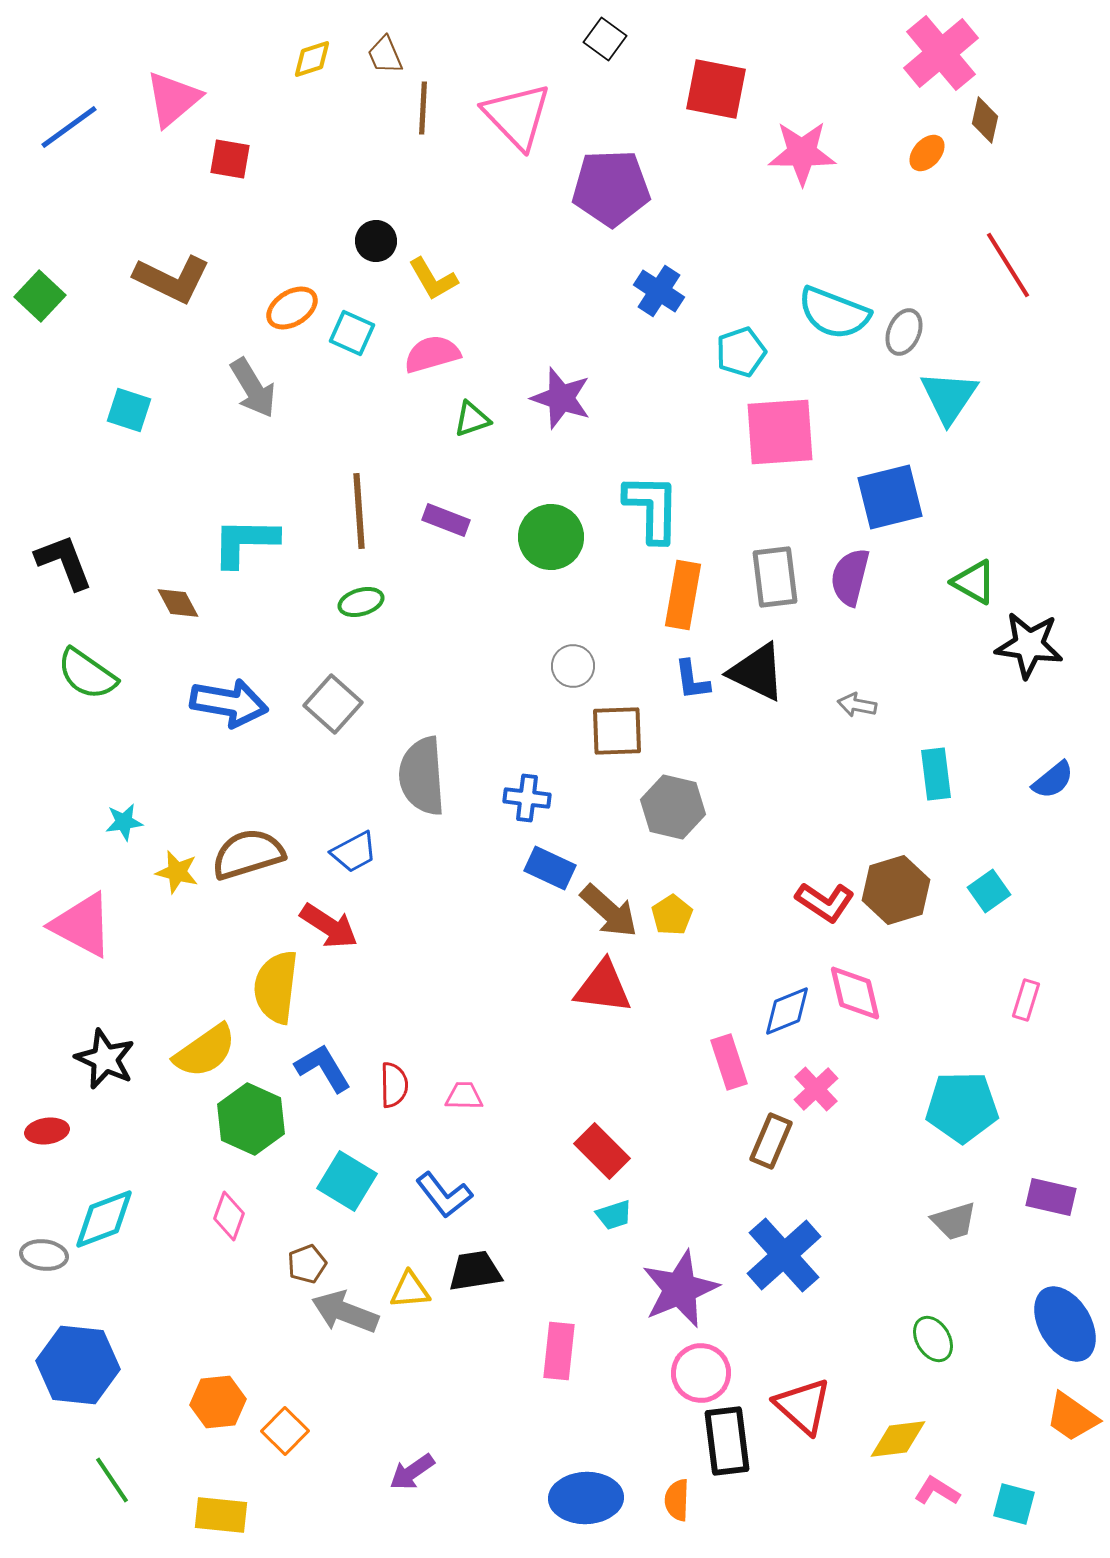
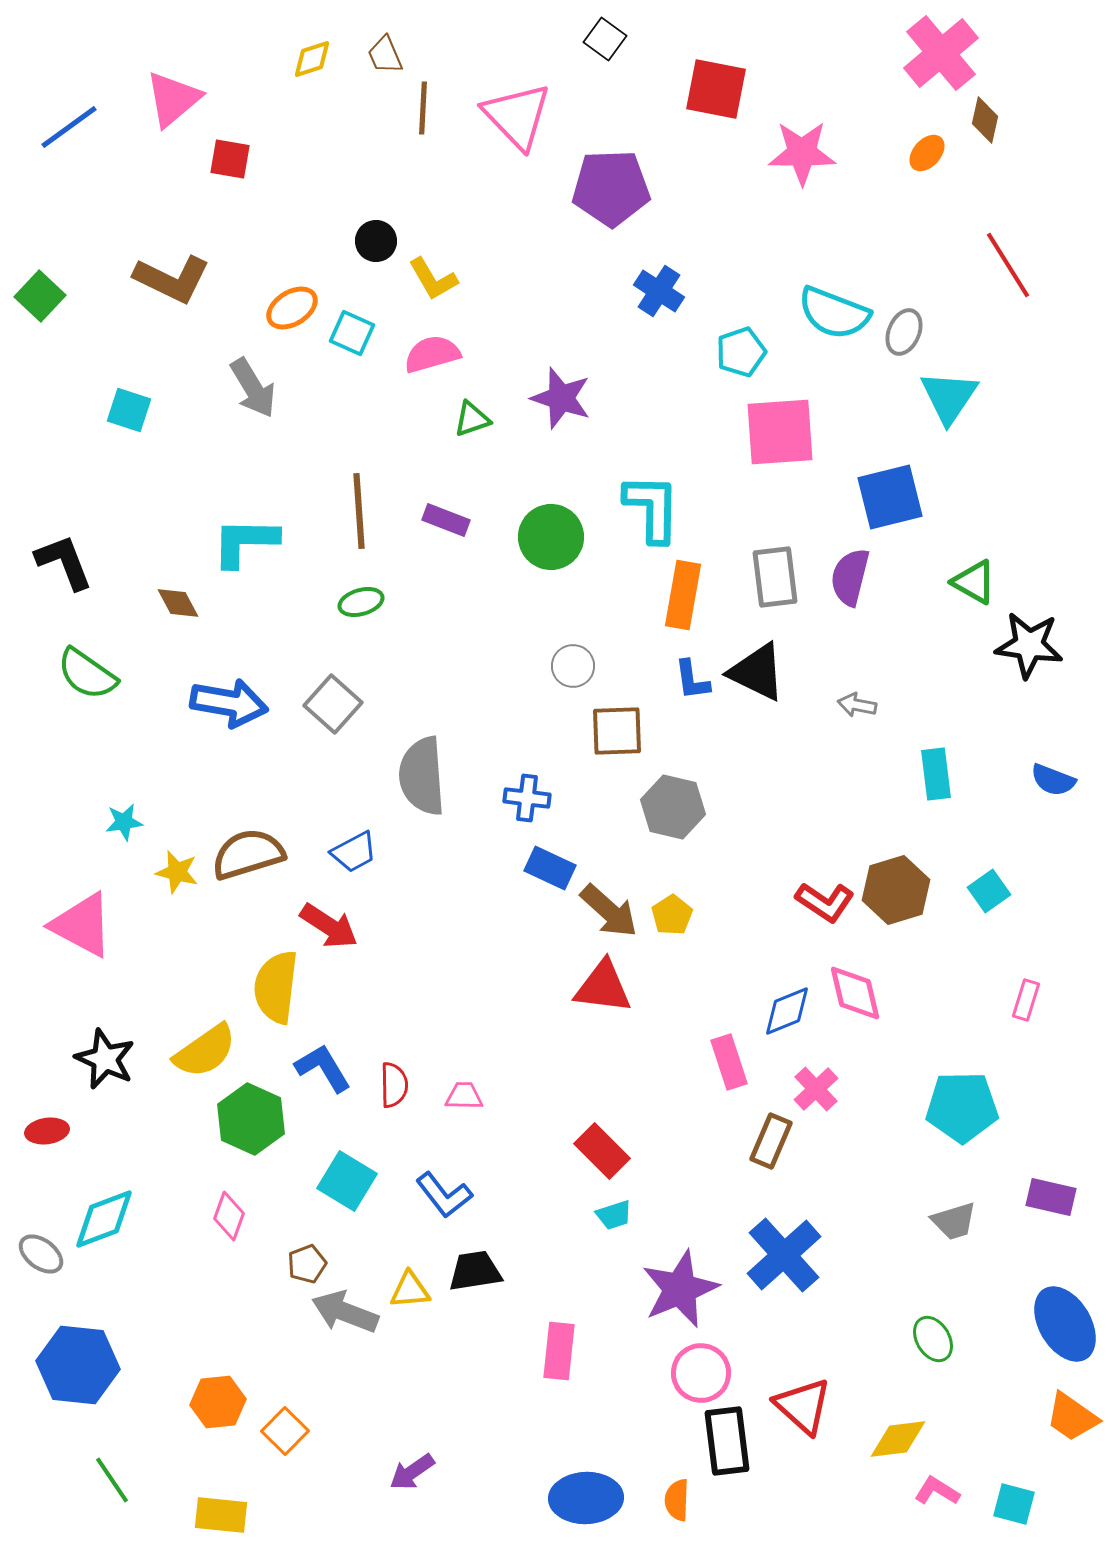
blue semicircle at (1053, 780): rotated 60 degrees clockwise
gray ellipse at (44, 1255): moved 3 px left, 1 px up; rotated 30 degrees clockwise
